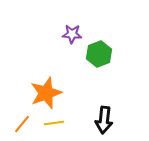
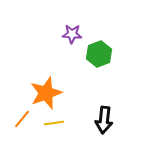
orange line: moved 5 px up
